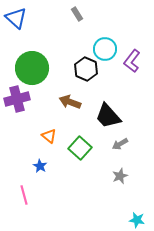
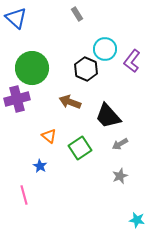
green square: rotated 15 degrees clockwise
